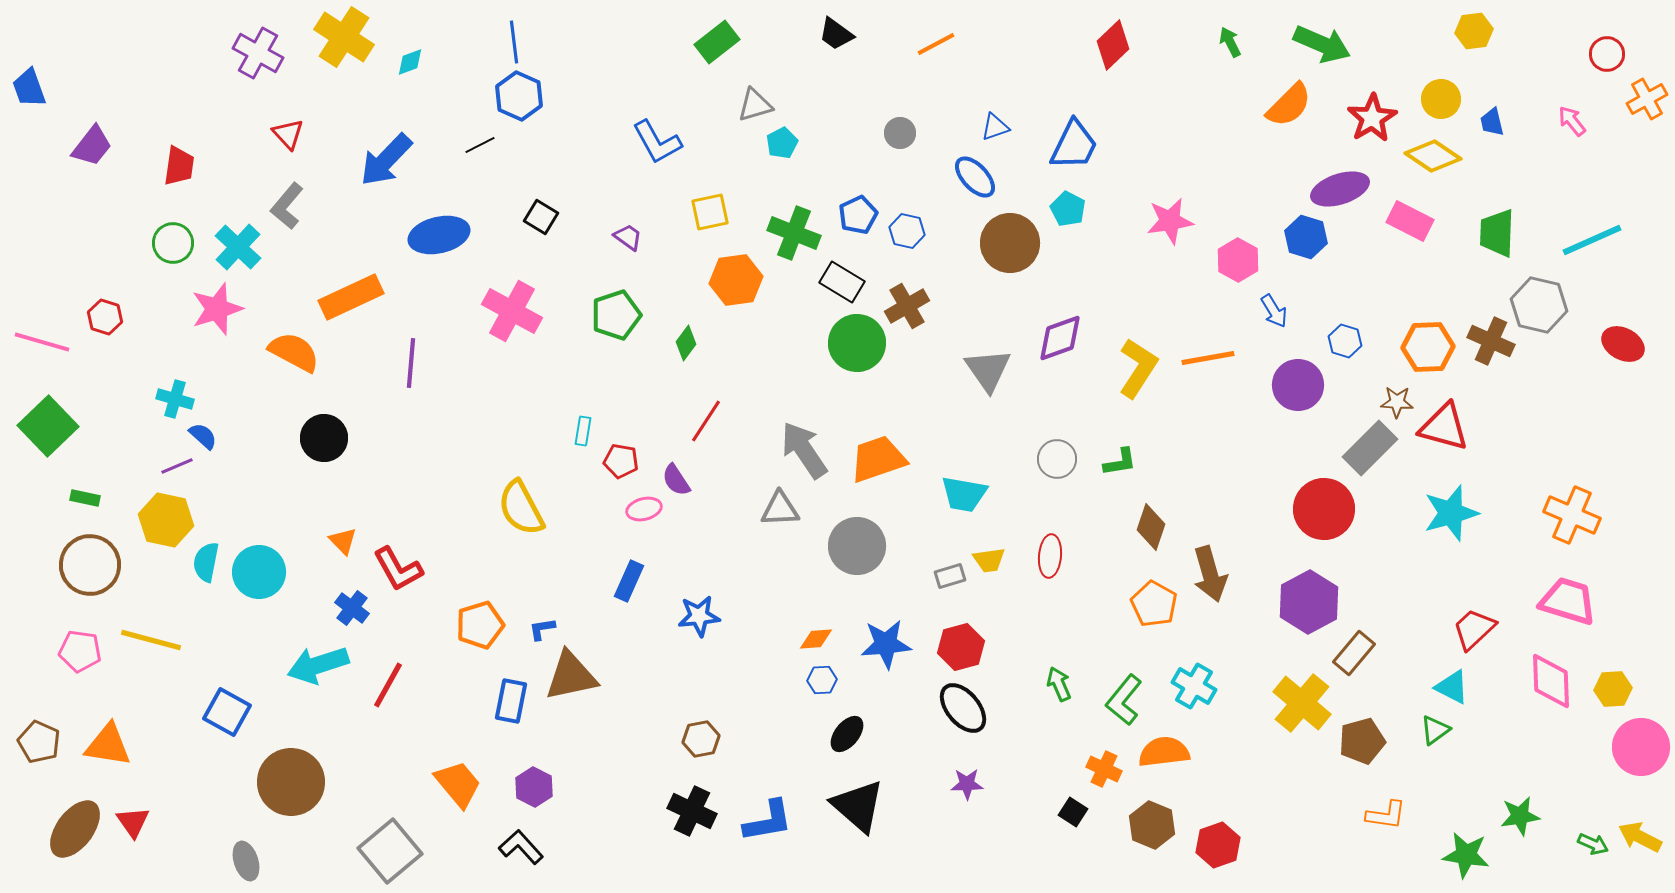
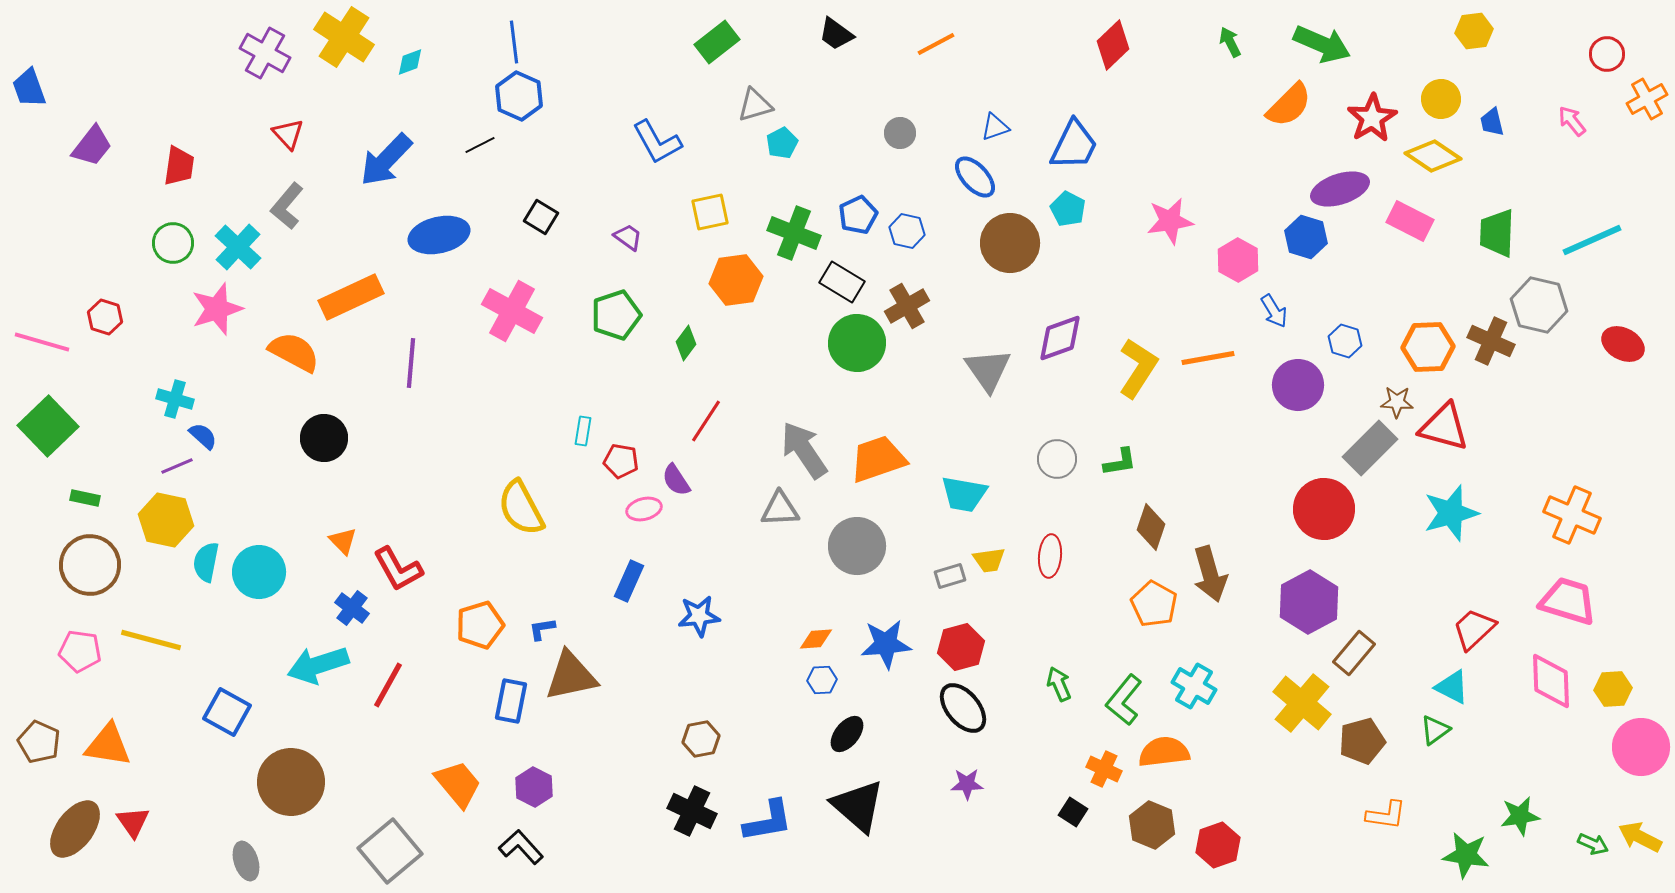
purple cross at (258, 53): moved 7 px right
